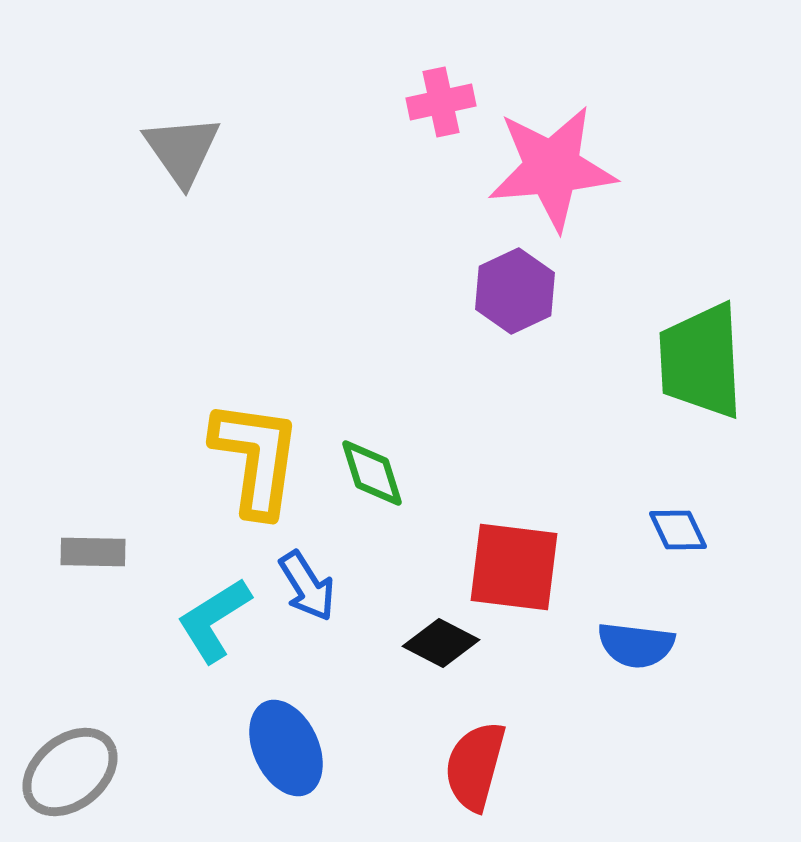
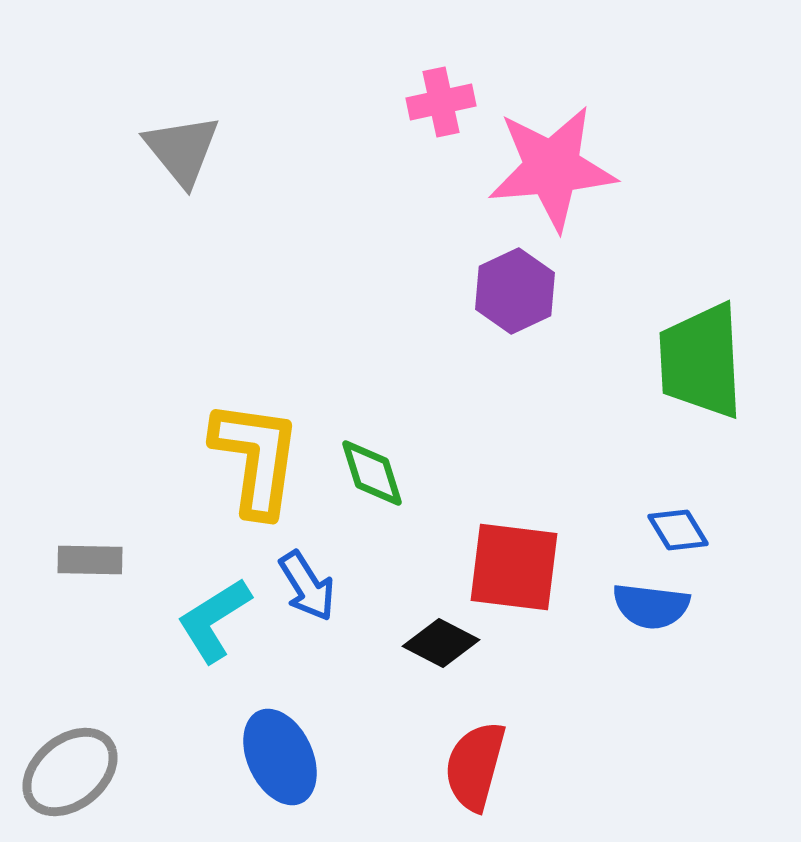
gray triangle: rotated 4 degrees counterclockwise
blue diamond: rotated 6 degrees counterclockwise
gray rectangle: moved 3 px left, 8 px down
blue semicircle: moved 15 px right, 39 px up
blue ellipse: moved 6 px left, 9 px down
